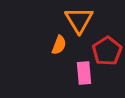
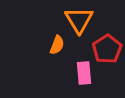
orange semicircle: moved 2 px left
red pentagon: moved 2 px up
